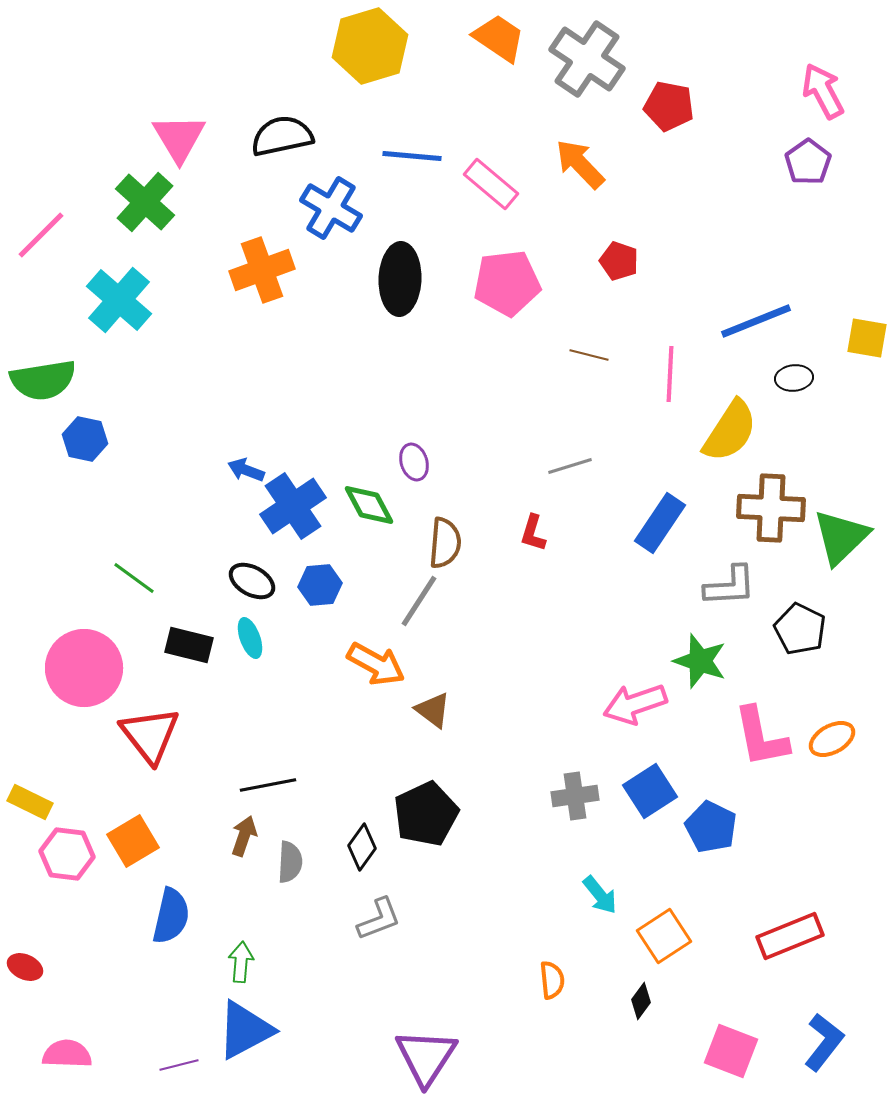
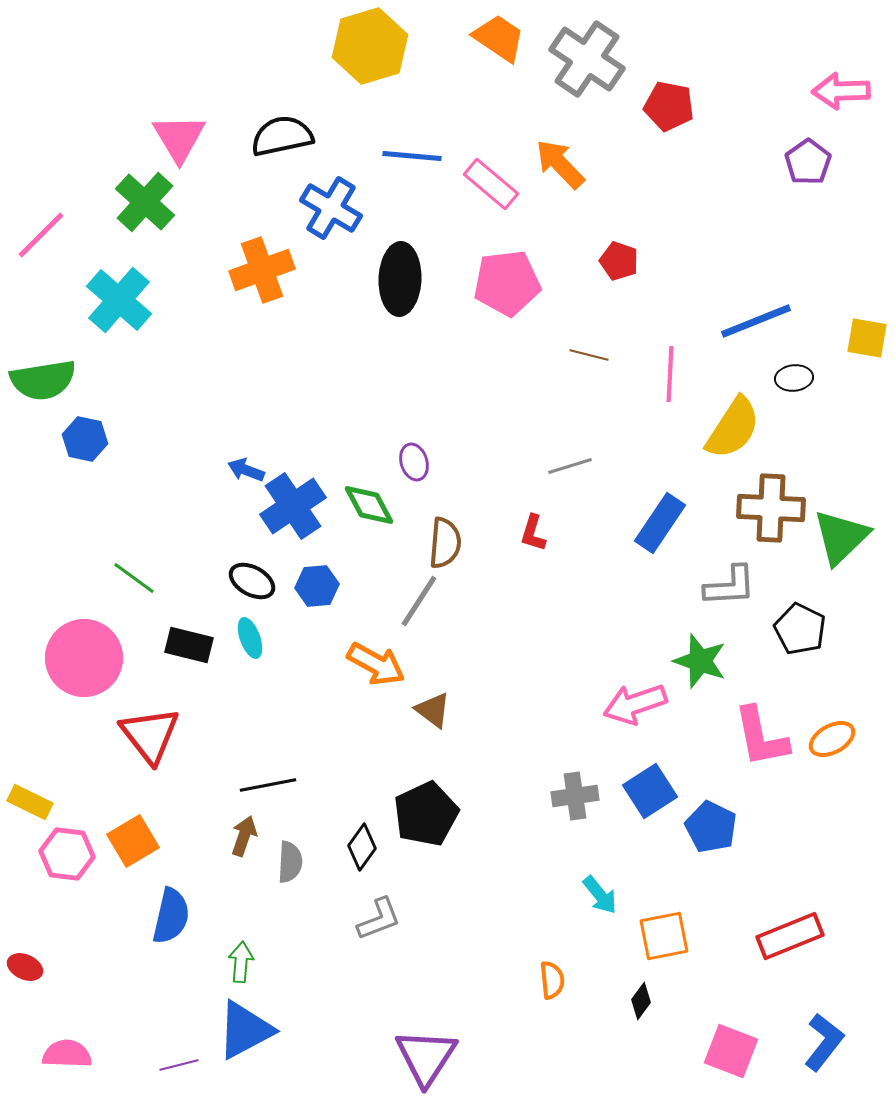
pink arrow at (823, 91): moved 18 px right; rotated 64 degrees counterclockwise
orange arrow at (580, 164): moved 20 px left
yellow semicircle at (730, 431): moved 3 px right, 3 px up
blue hexagon at (320, 585): moved 3 px left, 1 px down
pink circle at (84, 668): moved 10 px up
orange square at (664, 936): rotated 22 degrees clockwise
